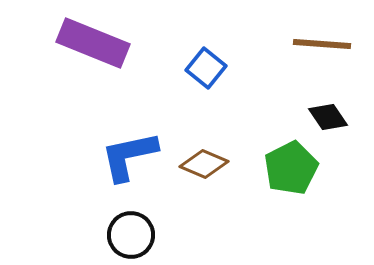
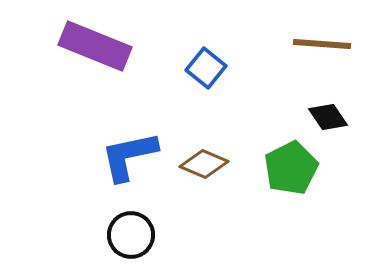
purple rectangle: moved 2 px right, 3 px down
